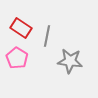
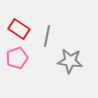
red rectangle: moved 2 px left, 1 px down
pink pentagon: rotated 20 degrees clockwise
